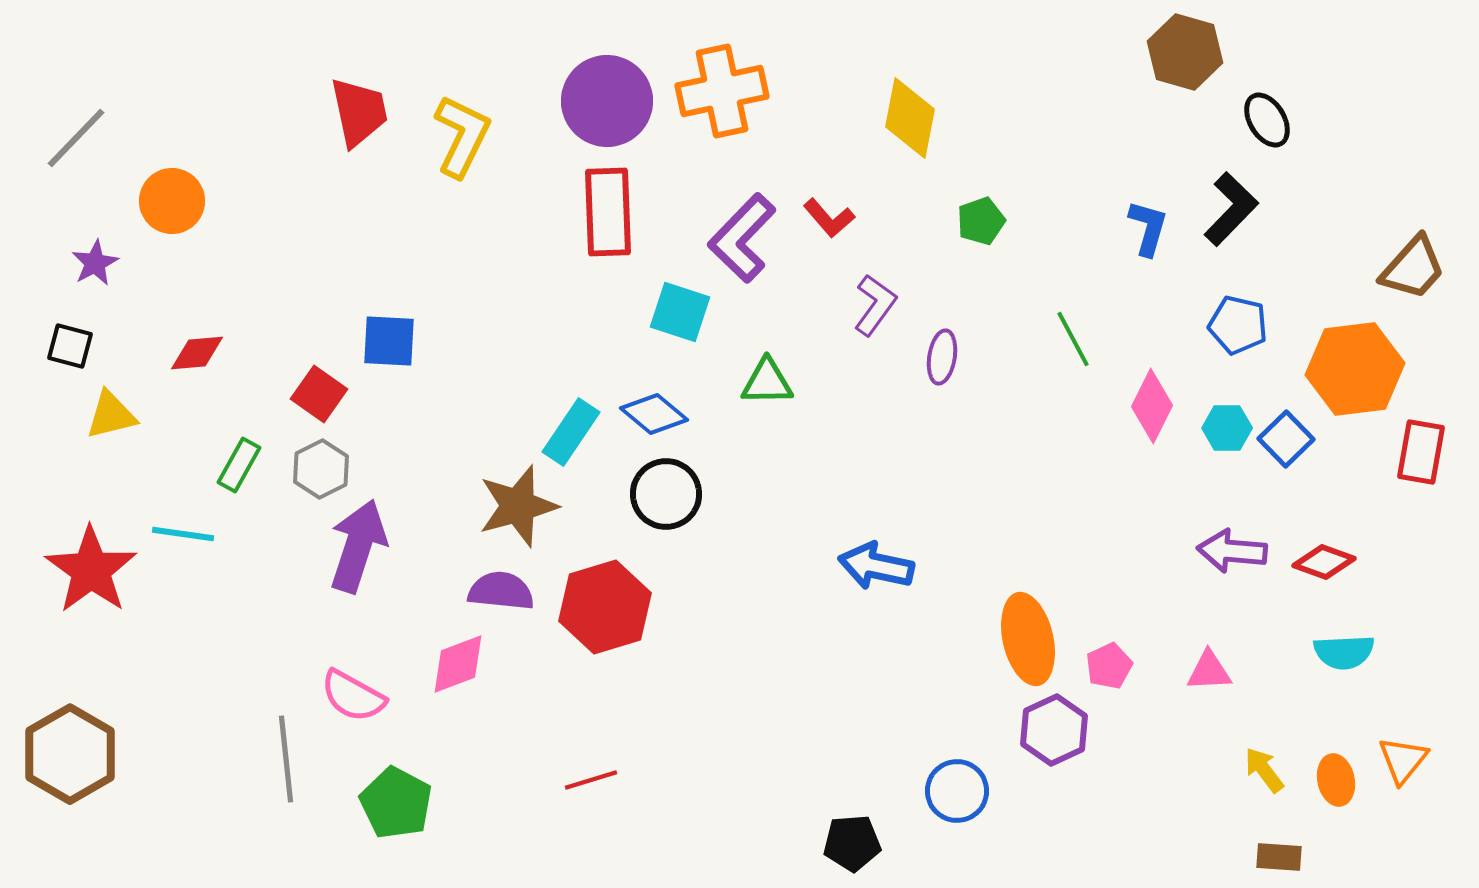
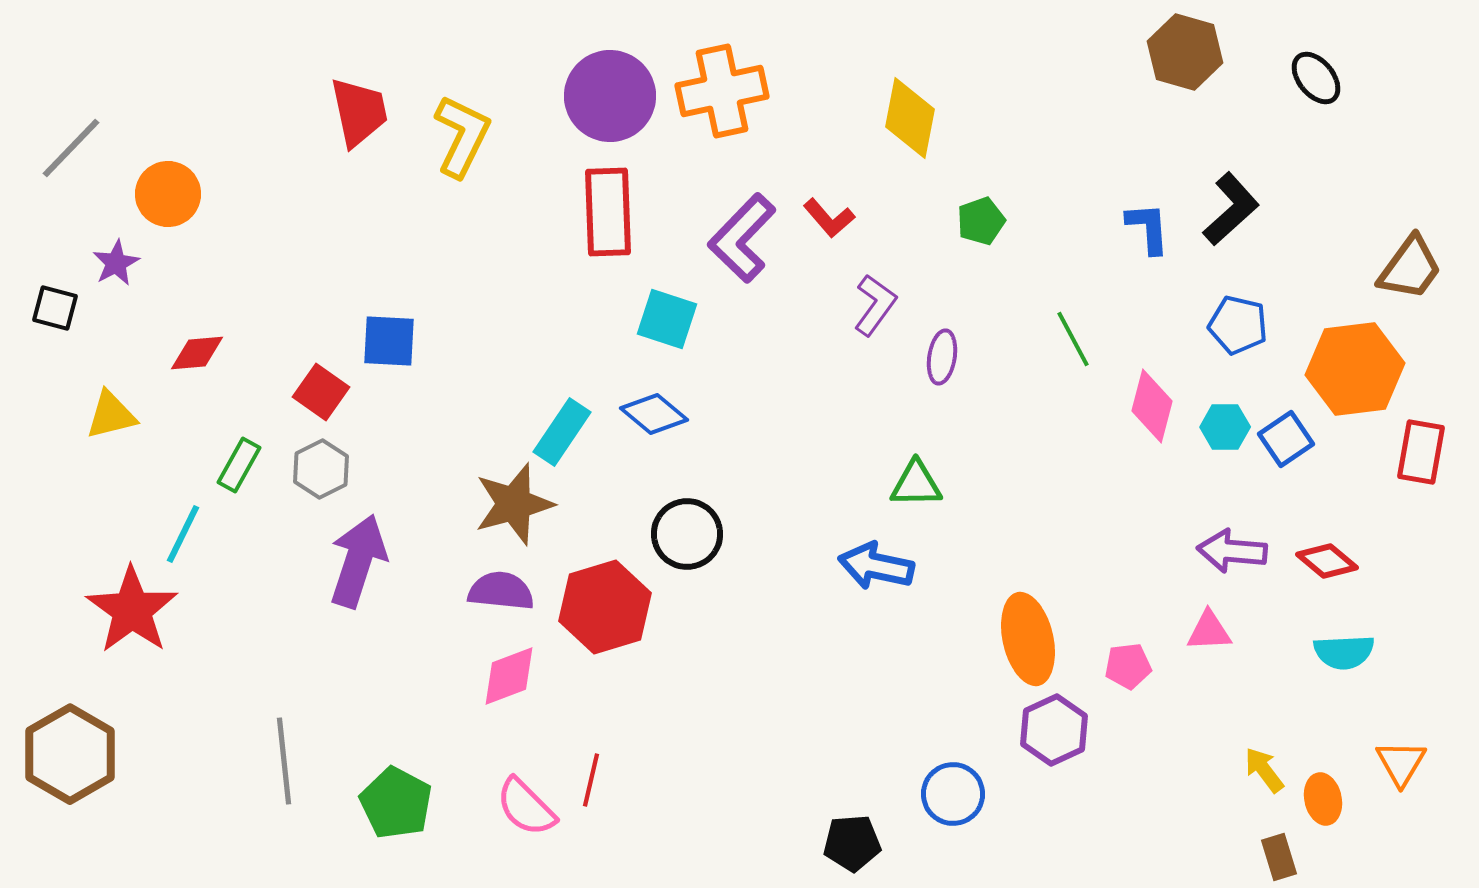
purple circle at (607, 101): moved 3 px right, 5 px up
black ellipse at (1267, 120): moved 49 px right, 42 px up; rotated 8 degrees counterclockwise
gray line at (76, 138): moved 5 px left, 10 px down
orange circle at (172, 201): moved 4 px left, 7 px up
black L-shape at (1231, 209): rotated 4 degrees clockwise
blue L-shape at (1148, 228): rotated 20 degrees counterclockwise
purple star at (95, 263): moved 21 px right
brown trapezoid at (1413, 268): moved 3 px left; rotated 6 degrees counterclockwise
cyan square at (680, 312): moved 13 px left, 7 px down
black square at (70, 346): moved 15 px left, 38 px up
green triangle at (767, 382): moved 149 px right, 102 px down
red square at (319, 394): moved 2 px right, 2 px up
pink diamond at (1152, 406): rotated 12 degrees counterclockwise
cyan hexagon at (1227, 428): moved 2 px left, 1 px up
cyan rectangle at (571, 432): moved 9 px left
blue square at (1286, 439): rotated 10 degrees clockwise
black circle at (666, 494): moved 21 px right, 40 px down
brown star at (518, 506): moved 4 px left, 2 px up
cyan line at (183, 534): rotated 72 degrees counterclockwise
purple arrow at (358, 546): moved 15 px down
red diamond at (1324, 562): moved 3 px right, 1 px up; rotated 20 degrees clockwise
red star at (91, 570): moved 41 px right, 40 px down
pink diamond at (458, 664): moved 51 px right, 12 px down
pink pentagon at (1109, 666): moved 19 px right; rotated 18 degrees clockwise
pink triangle at (1209, 671): moved 40 px up
pink semicircle at (353, 696): moved 173 px right, 111 px down; rotated 16 degrees clockwise
gray line at (286, 759): moved 2 px left, 2 px down
orange triangle at (1403, 760): moved 2 px left, 3 px down; rotated 8 degrees counterclockwise
red line at (591, 780): rotated 60 degrees counterclockwise
orange ellipse at (1336, 780): moved 13 px left, 19 px down
blue circle at (957, 791): moved 4 px left, 3 px down
brown rectangle at (1279, 857): rotated 69 degrees clockwise
